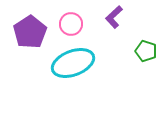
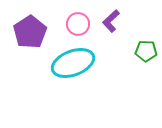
purple L-shape: moved 3 px left, 4 px down
pink circle: moved 7 px right
green pentagon: rotated 15 degrees counterclockwise
